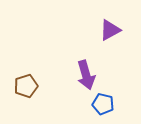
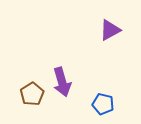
purple arrow: moved 24 px left, 7 px down
brown pentagon: moved 6 px right, 8 px down; rotated 15 degrees counterclockwise
